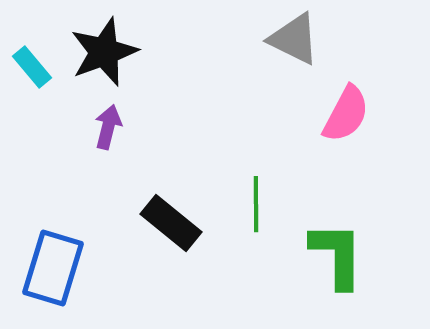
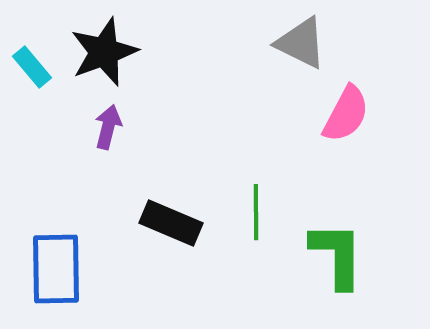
gray triangle: moved 7 px right, 4 px down
green line: moved 8 px down
black rectangle: rotated 16 degrees counterclockwise
blue rectangle: moved 3 px right, 1 px down; rotated 18 degrees counterclockwise
